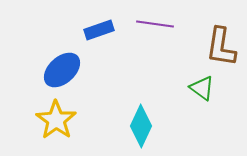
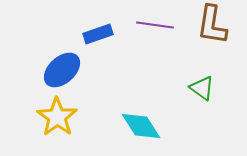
purple line: moved 1 px down
blue rectangle: moved 1 px left, 4 px down
brown L-shape: moved 9 px left, 22 px up
yellow star: moved 1 px right, 3 px up
cyan diamond: rotated 57 degrees counterclockwise
